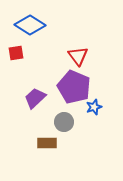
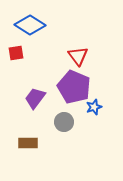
purple trapezoid: rotated 10 degrees counterclockwise
brown rectangle: moved 19 px left
